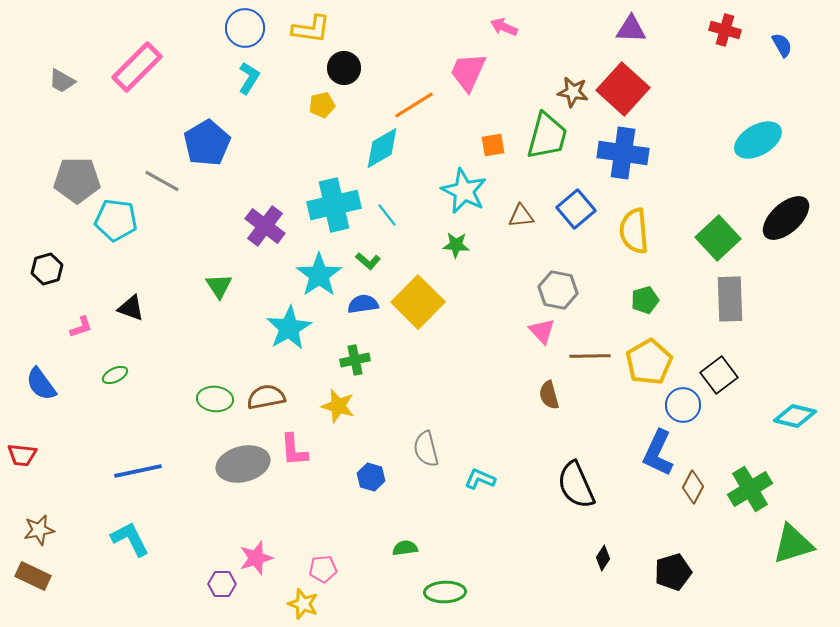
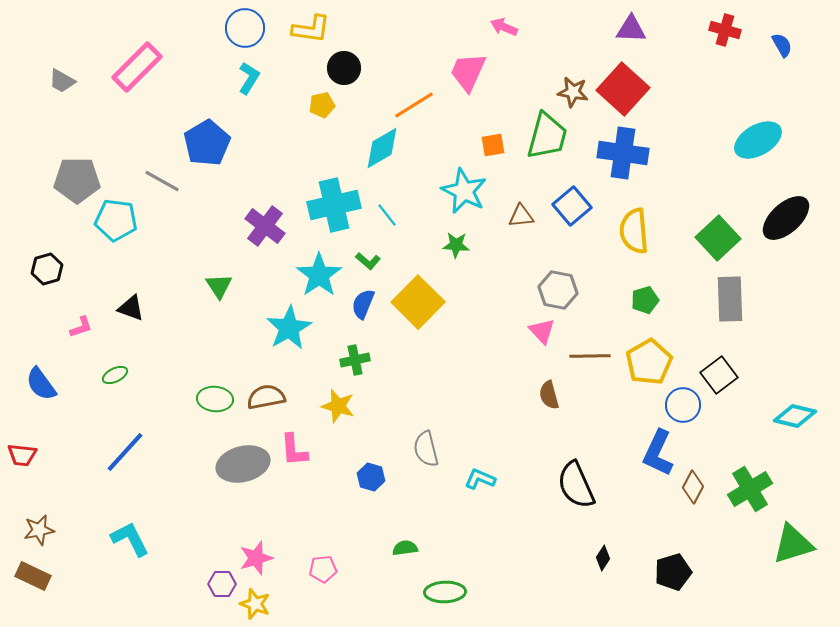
blue square at (576, 209): moved 4 px left, 3 px up
blue semicircle at (363, 304): rotated 60 degrees counterclockwise
blue line at (138, 471): moved 13 px left, 19 px up; rotated 36 degrees counterclockwise
yellow star at (303, 604): moved 48 px left
